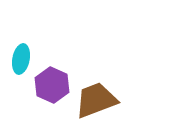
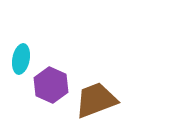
purple hexagon: moved 1 px left
